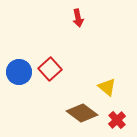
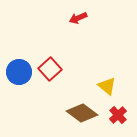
red arrow: rotated 78 degrees clockwise
yellow triangle: moved 1 px up
red cross: moved 1 px right, 5 px up
